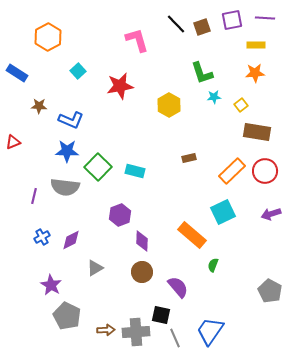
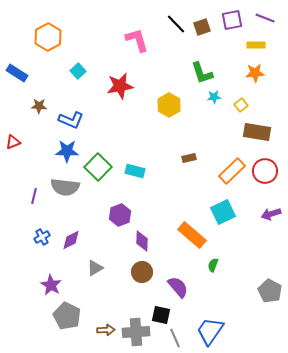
purple line at (265, 18): rotated 18 degrees clockwise
